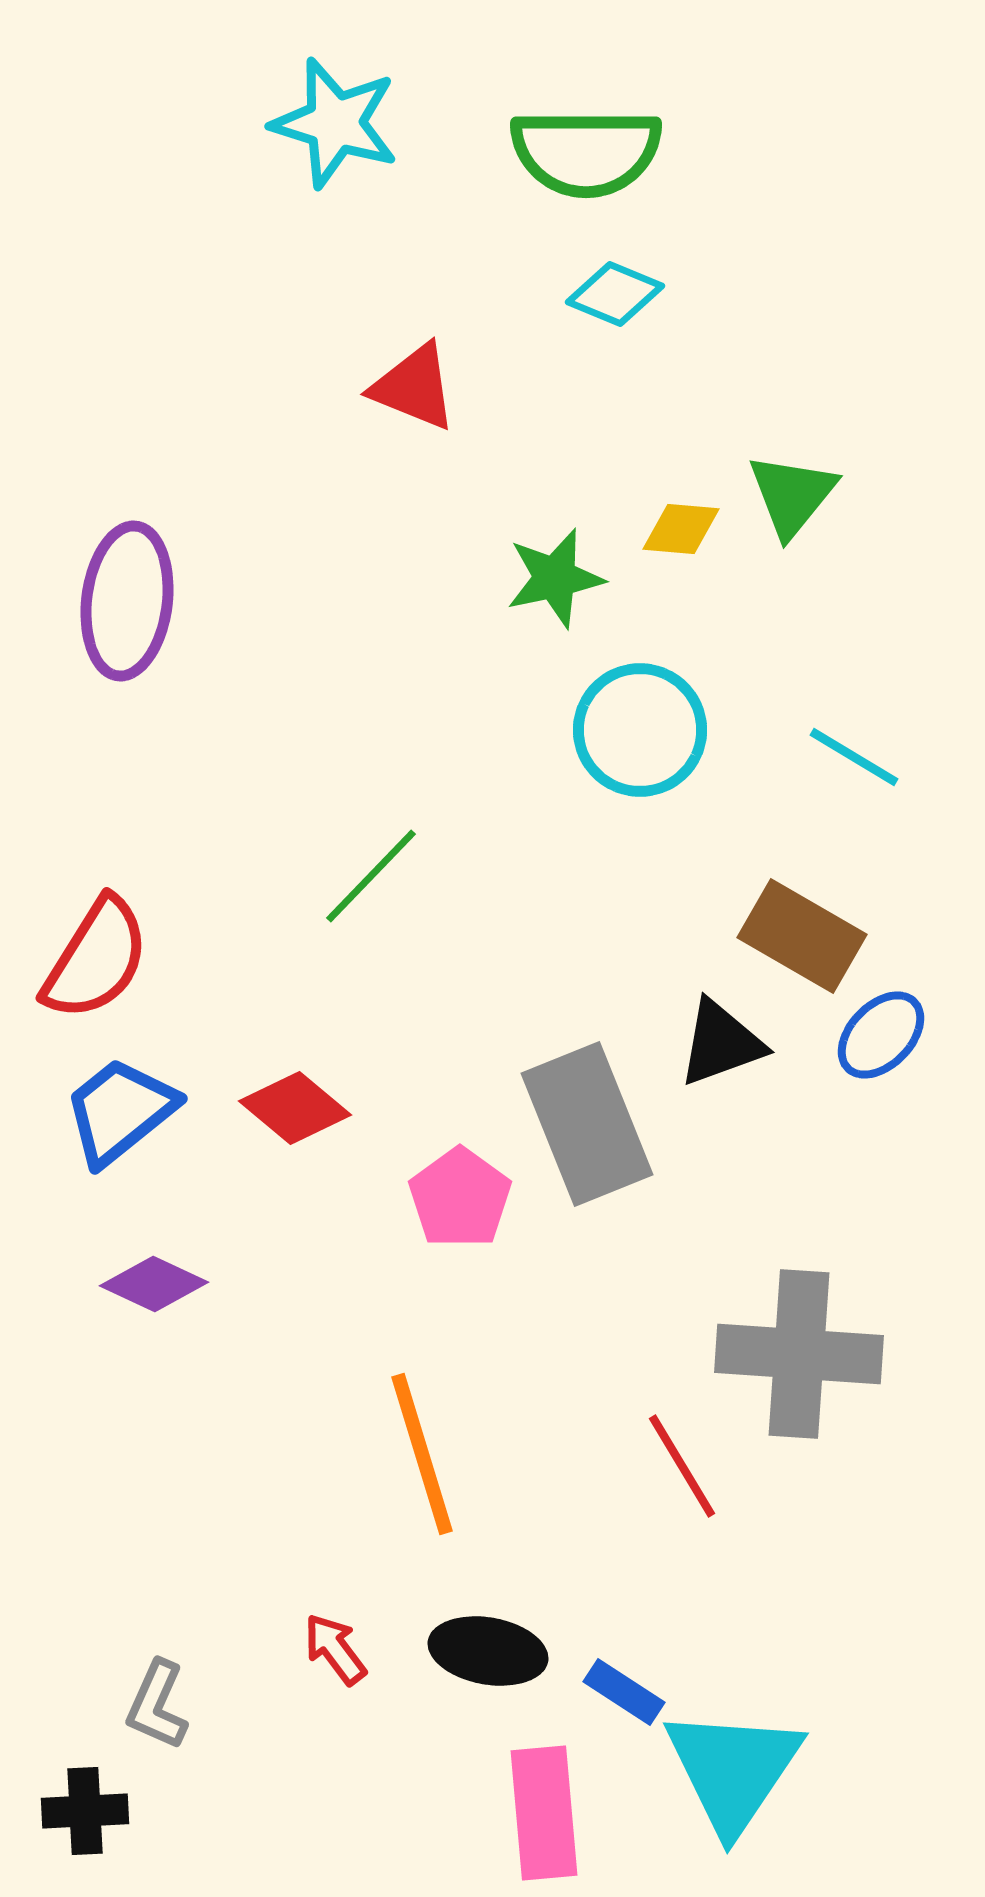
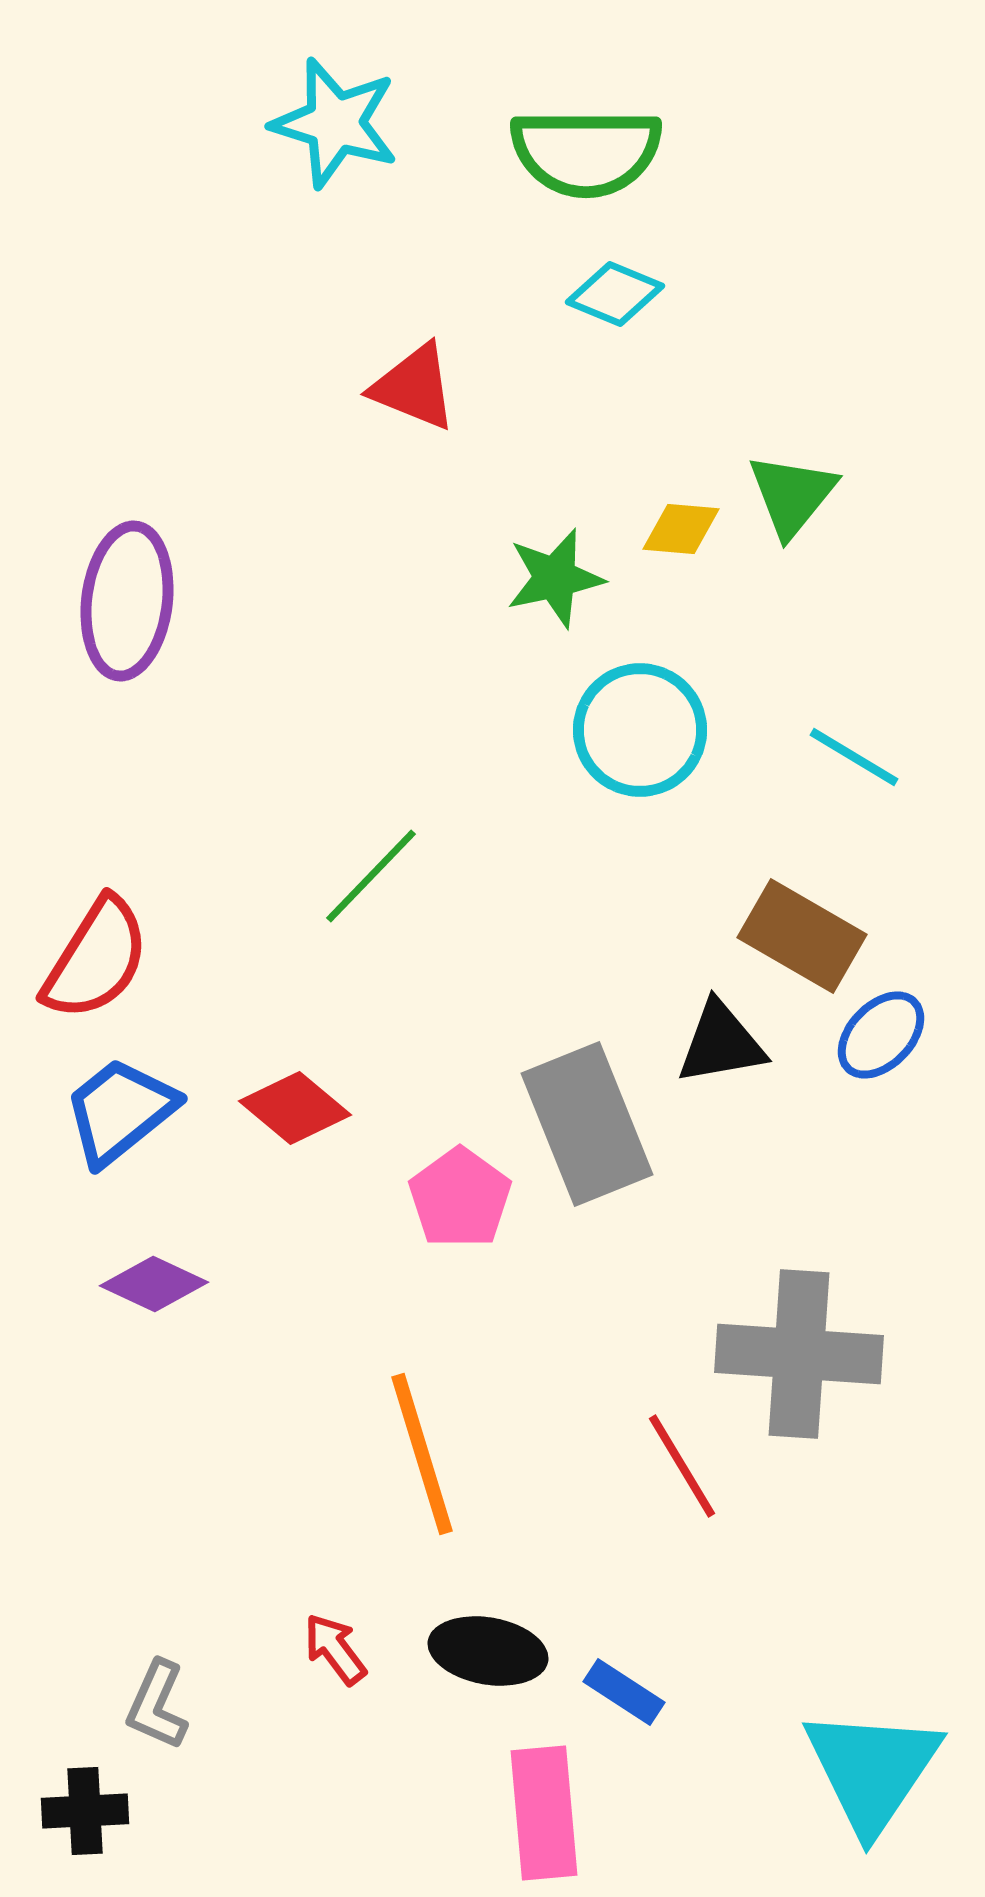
black triangle: rotated 10 degrees clockwise
cyan triangle: moved 139 px right
